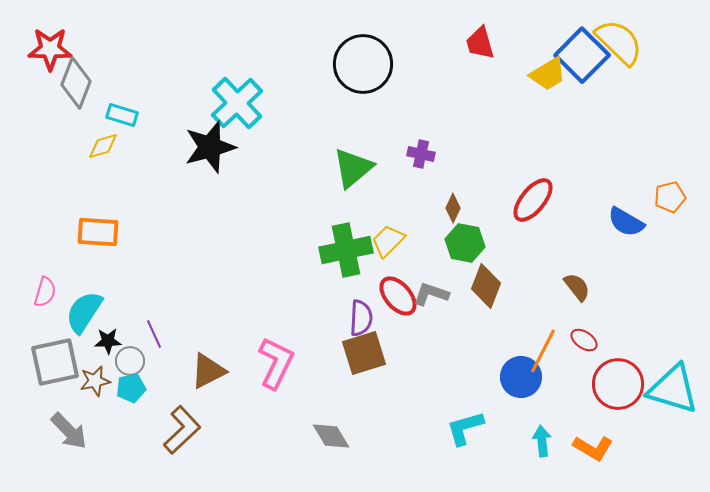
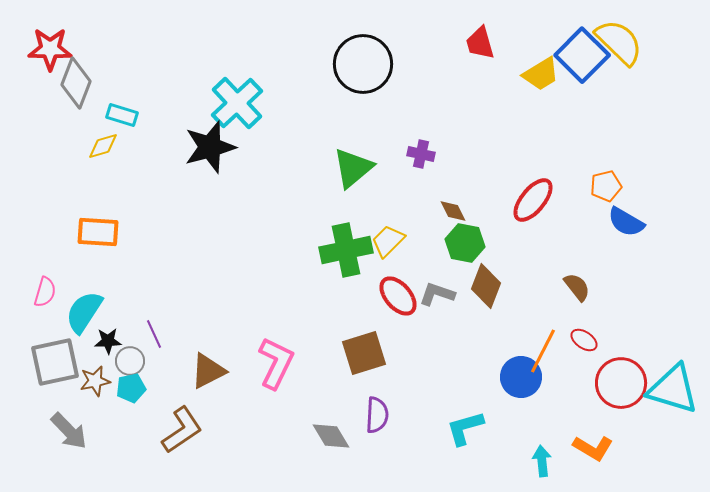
yellow trapezoid at (548, 74): moved 7 px left
orange pentagon at (670, 197): moved 64 px left, 11 px up
brown diamond at (453, 208): moved 3 px down; rotated 52 degrees counterclockwise
gray L-shape at (431, 294): moved 6 px right
purple semicircle at (361, 318): moved 16 px right, 97 px down
red circle at (618, 384): moved 3 px right, 1 px up
brown L-shape at (182, 430): rotated 9 degrees clockwise
cyan arrow at (542, 441): moved 20 px down
